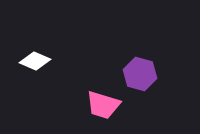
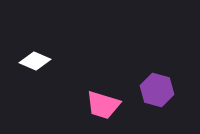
purple hexagon: moved 17 px right, 16 px down
